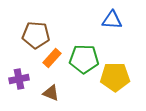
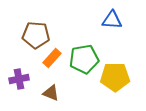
green pentagon: rotated 12 degrees counterclockwise
